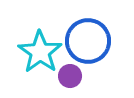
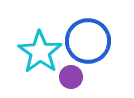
purple circle: moved 1 px right, 1 px down
